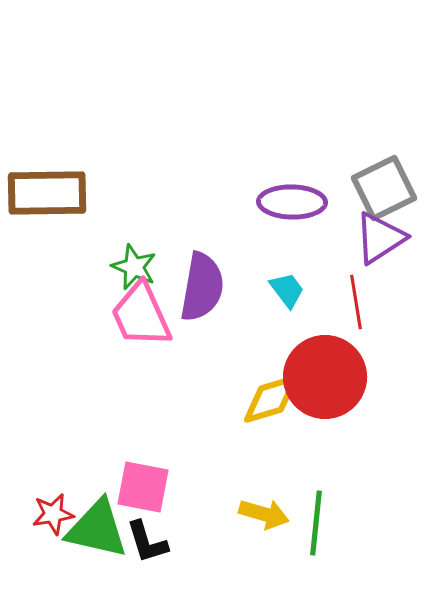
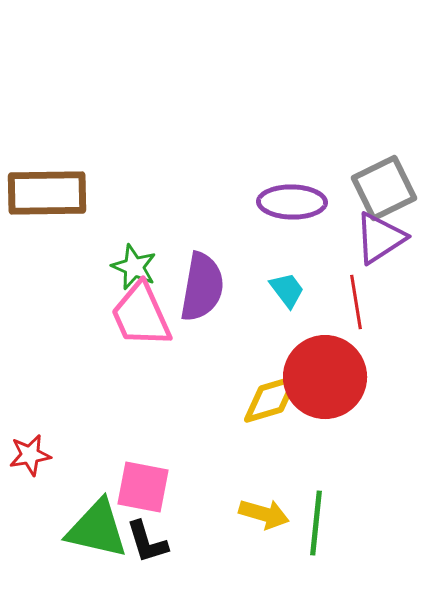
red star: moved 23 px left, 59 px up
